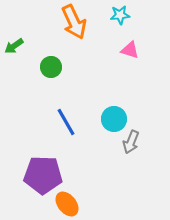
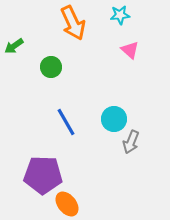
orange arrow: moved 1 px left, 1 px down
pink triangle: rotated 24 degrees clockwise
